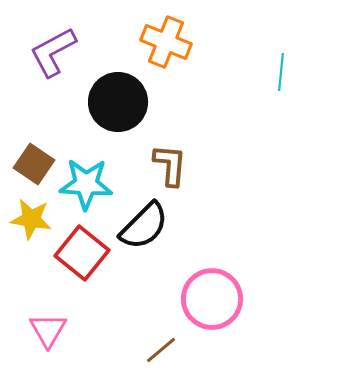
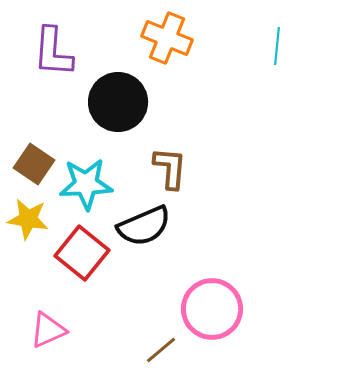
orange cross: moved 1 px right, 4 px up
purple L-shape: rotated 58 degrees counterclockwise
cyan line: moved 4 px left, 26 px up
brown L-shape: moved 3 px down
cyan star: rotated 6 degrees counterclockwise
yellow star: moved 3 px left
black semicircle: rotated 22 degrees clockwise
pink circle: moved 10 px down
pink triangle: rotated 36 degrees clockwise
